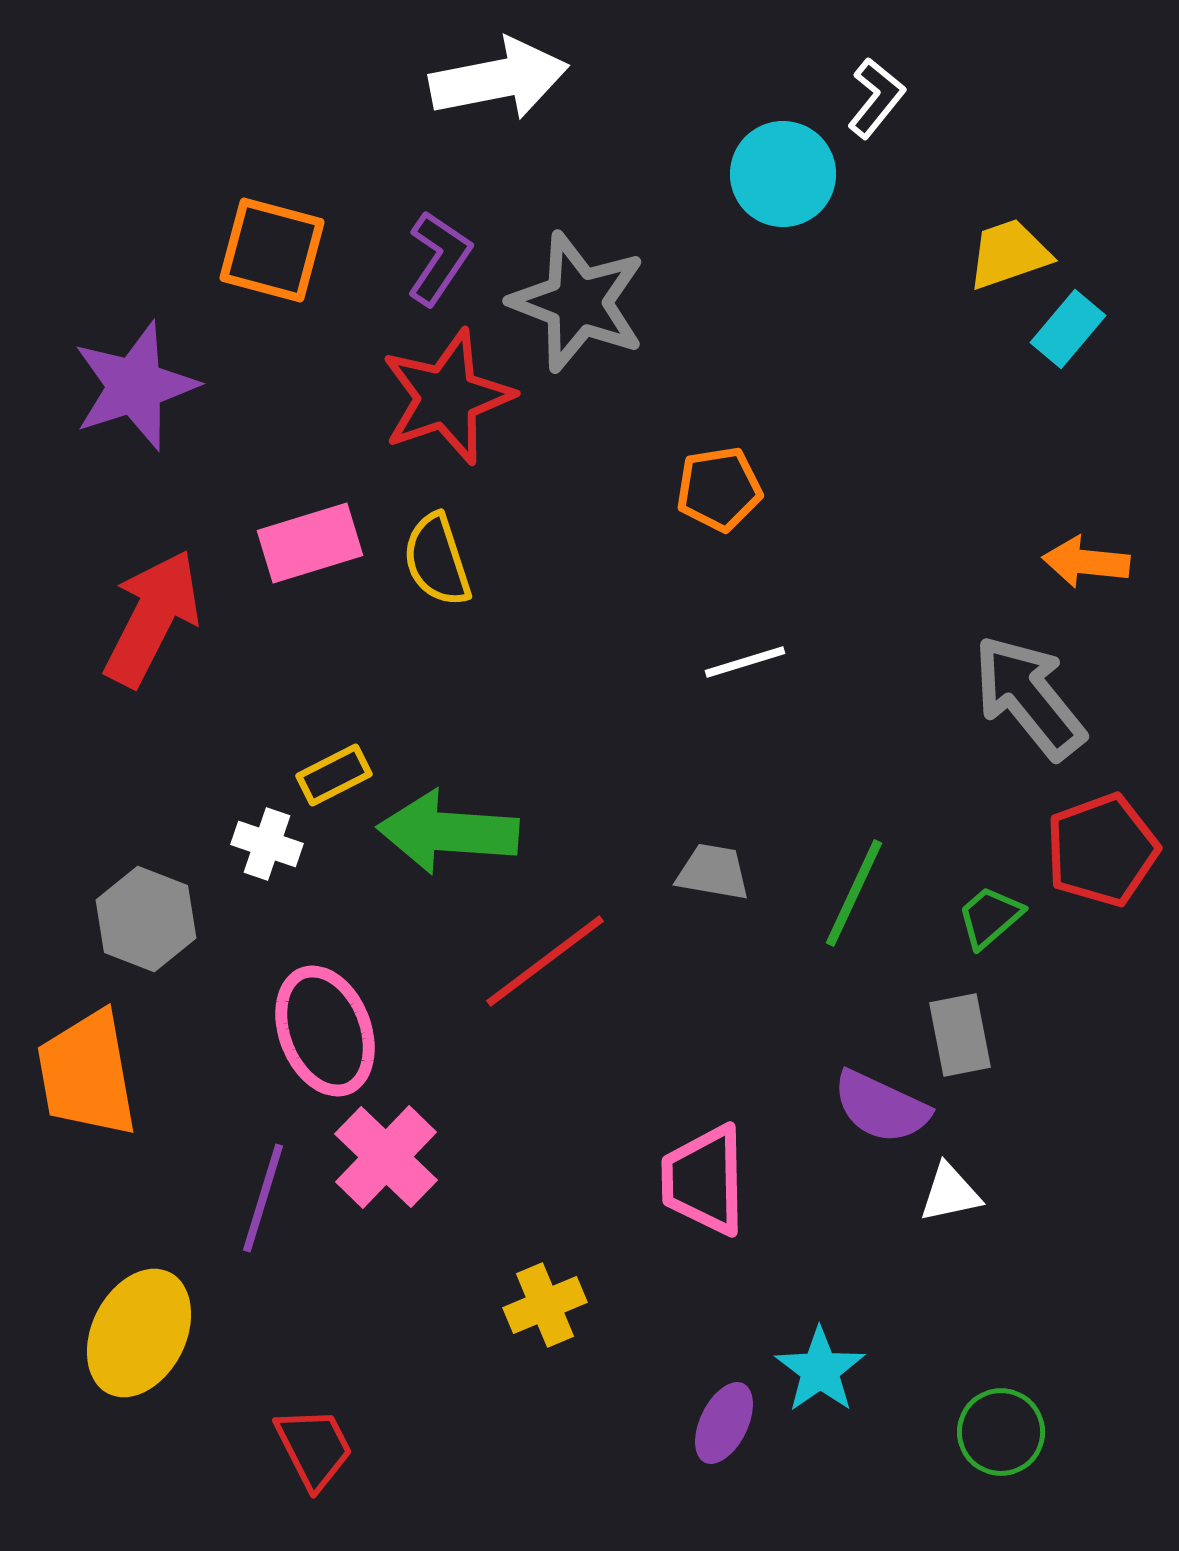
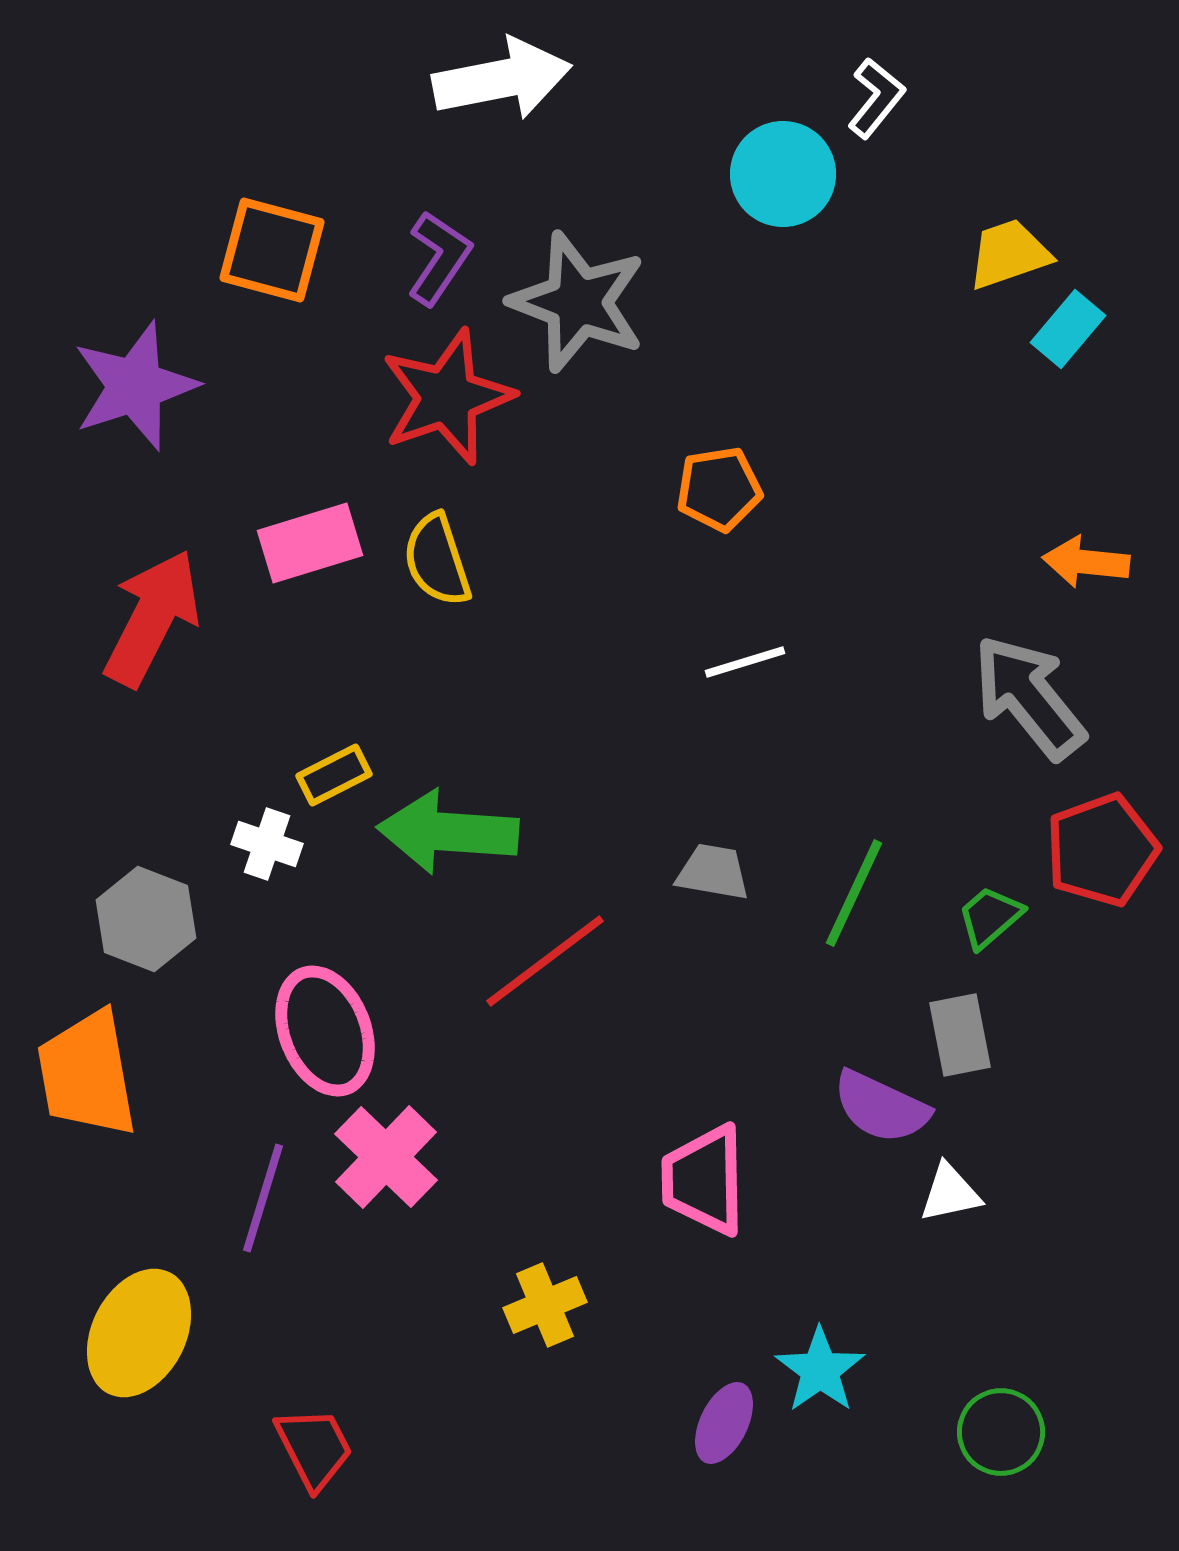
white arrow: moved 3 px right
